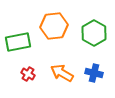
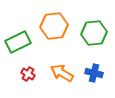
green hexagon: rotated 25 degrees clockwise
green rectangle: rotated 15 degrees counterclockwise
